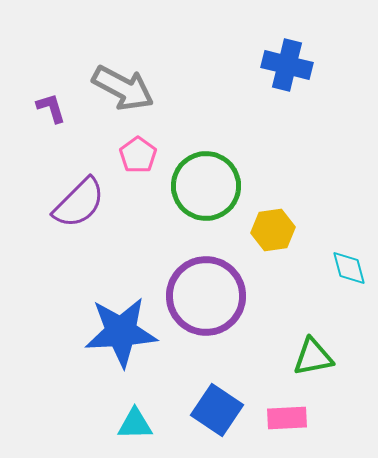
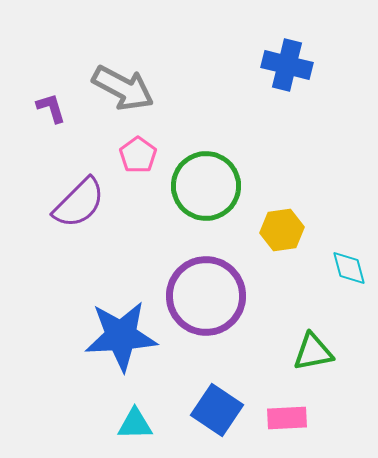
yellow hexagon: moved 9 px right
blue star: moved 4 px down
green triangle: moved 5 px up
